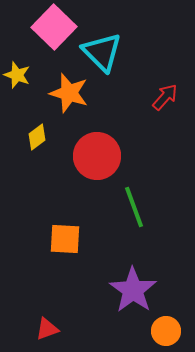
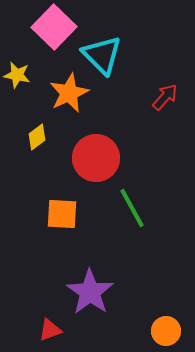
cyan triangle: moved 3 px down
yellow star: rotated 8 degrees counterclockwise
orange star: rotated 30 degrees clockwise
red circle: moved 1 px left, 2 px down
green line: moved 2 px left, 1 px down; rotated 9 degrees counterclockwise
orange square: moved 3 px left, 25 px up
purple star: moved 43 px left, 2 px down
red triangle: moved 3 px right, 1 px down
